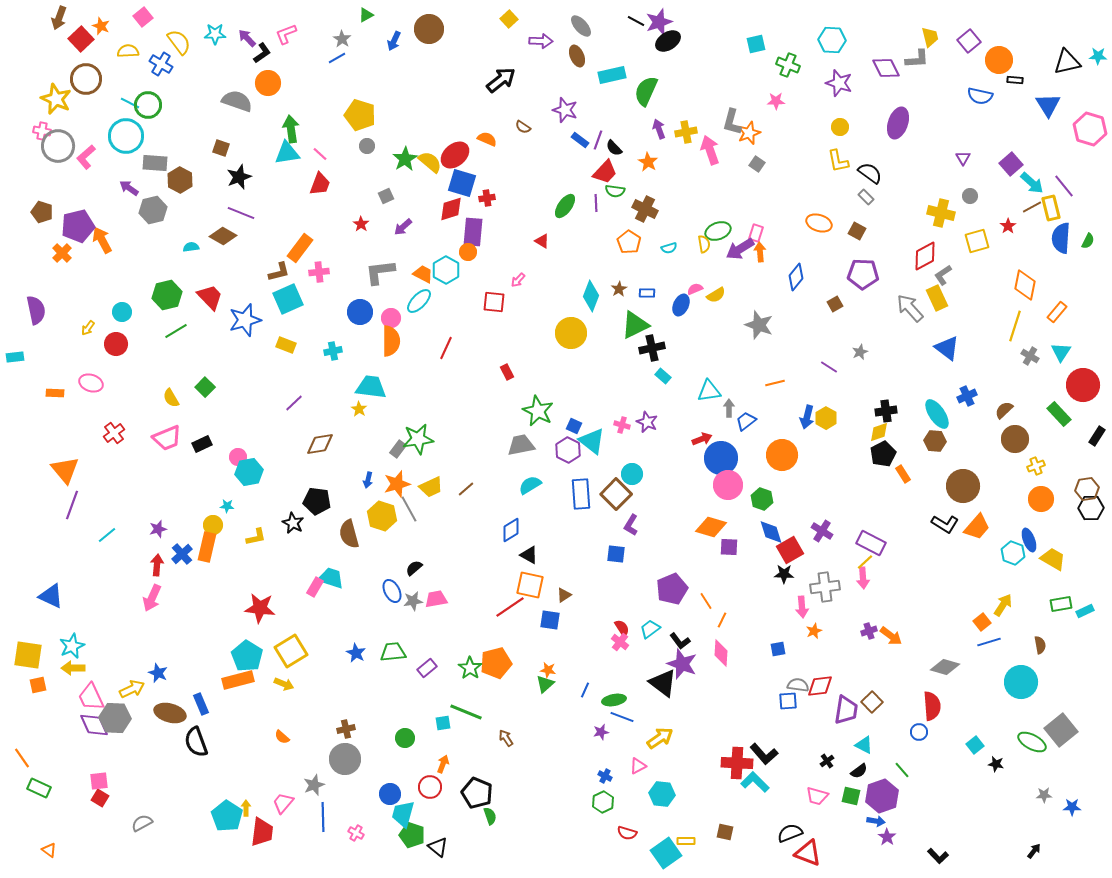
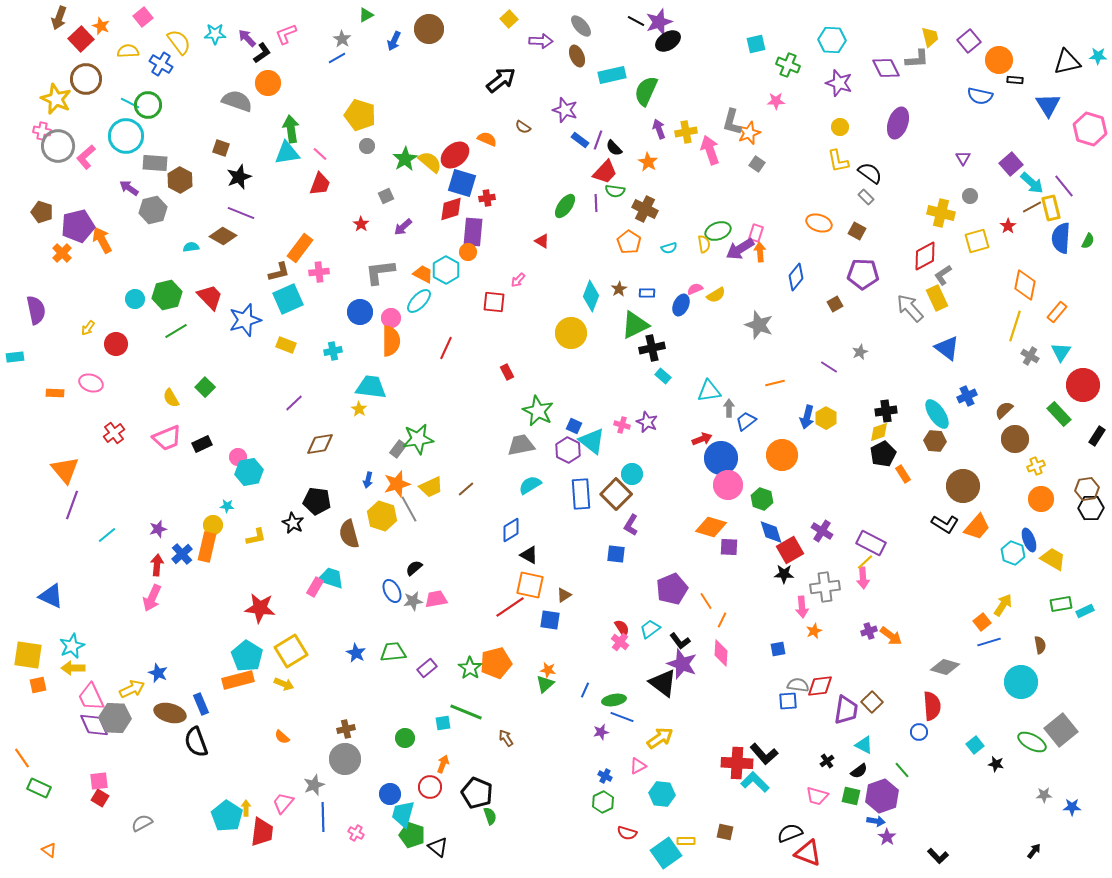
cyan circle at (122, 312): moved 13 px right, 13 px up
